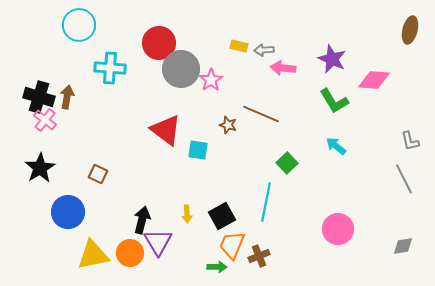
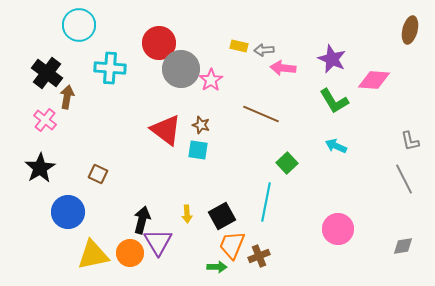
black cross: moved 8 px right, 24 px up; rotated 20 degrees clockwise
brown star: moved 27 px left
cyan arrow: rotated 15 degrees counterclockwise
